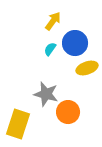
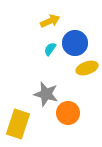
yellow arrow: moved 3 px left; rotated 30 degrees clockwise
orange circle: moved 1 px down
